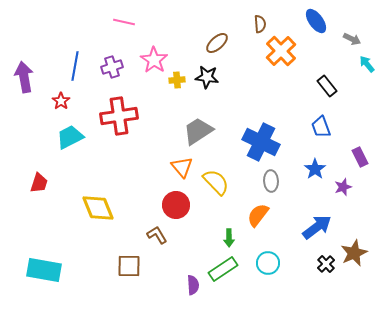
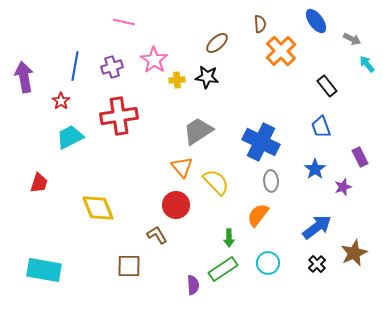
black cross: moved 9 px left
